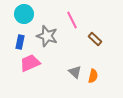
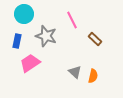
gray star: moved 1 px left
blue rectangle: moved 3 px left, 1 px up
pink trapezoid: rotated 10 degrees counterclockwise
